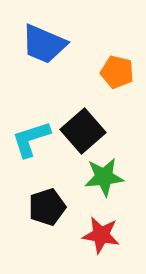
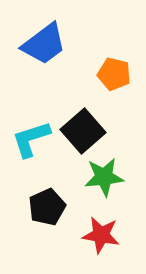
blue trapezoid: rotated 60 degrees counterclockwise
orange pentagon: moved 3 px left, 2 px down
black pentagon: rotated 6 degrees counterclockwise
